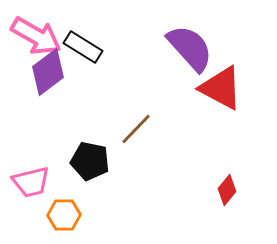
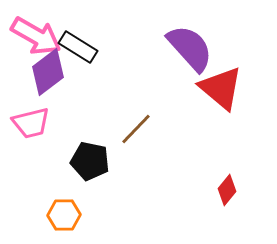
black rectangle: moved 5 px left
red triangle: rotated 12 degrees clockwise
pink trapezoid: moved 59 px up
